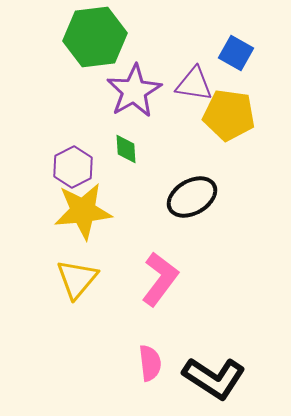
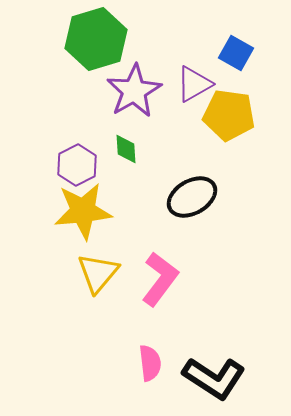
green hexagon: moved 1 px right, 2 px down; rotated 10 degrees counterclockwise
purple triangle: rotated 39 degrees counterclockwise
purple hexagon: moved 4 px right, 2 px up
yellow triangle: moved 21 px right, 6 px up
